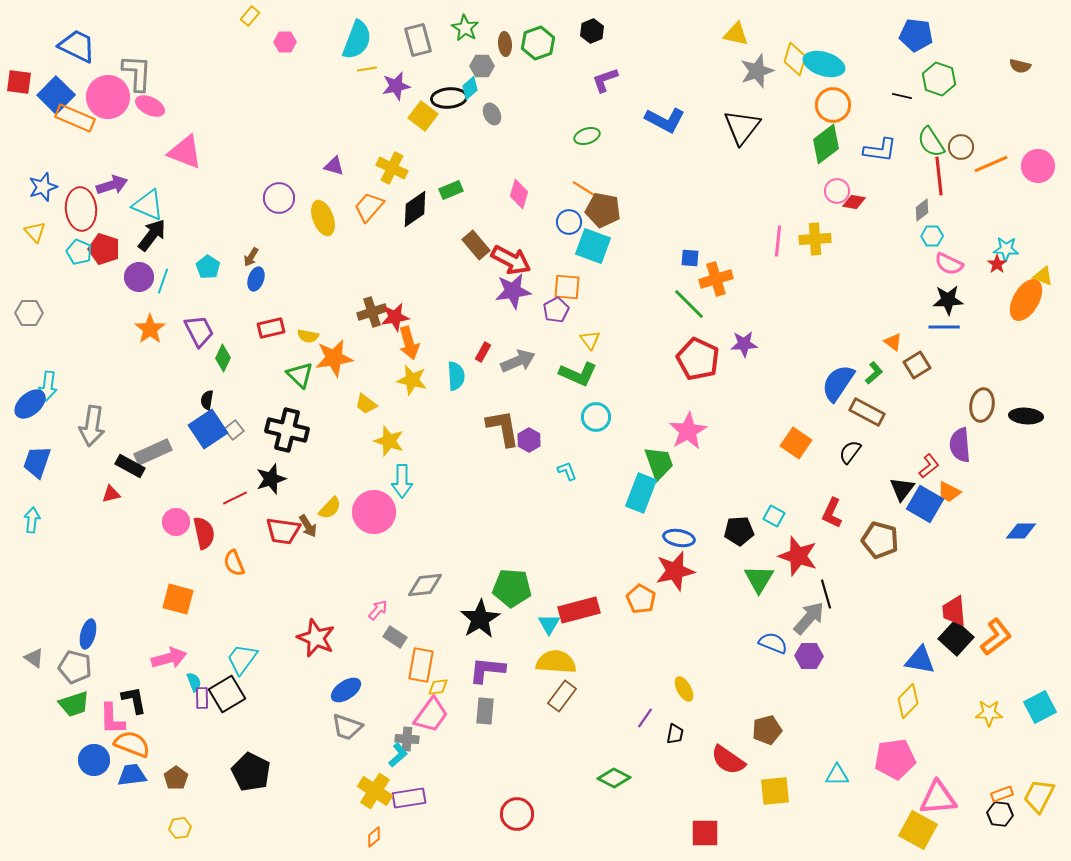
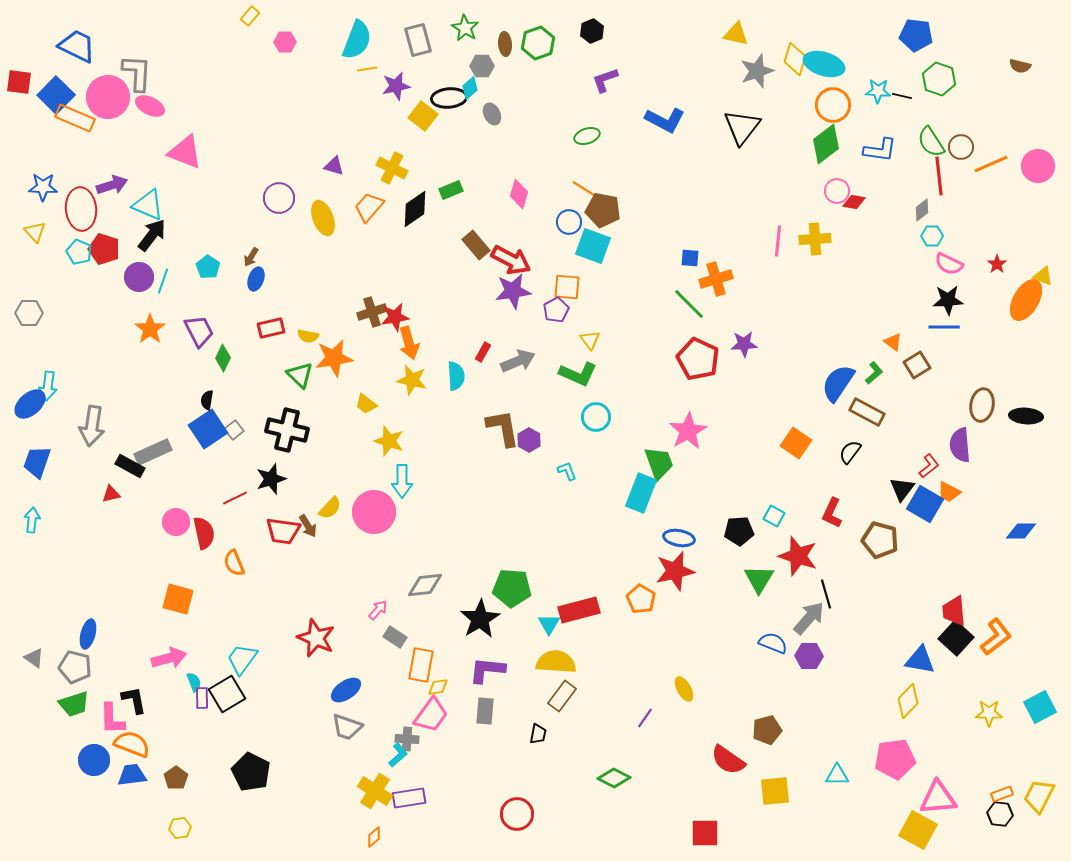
blue star at (43, 187): rotated 20 degrees clockwise
cyan star at (1006, 249): moved 128 px left, 158 px up
black trapezoid at (675, 734): moved 137 px left
